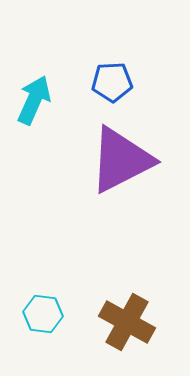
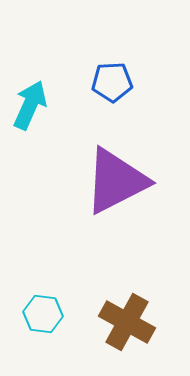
cyan arrow: moved 4 px left, 5 px down
purple triangle: moved 5 px left, 21 px down
